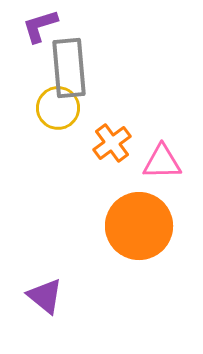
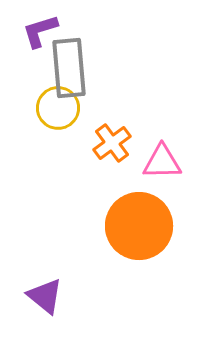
purple L-shape: moved 5 px down
